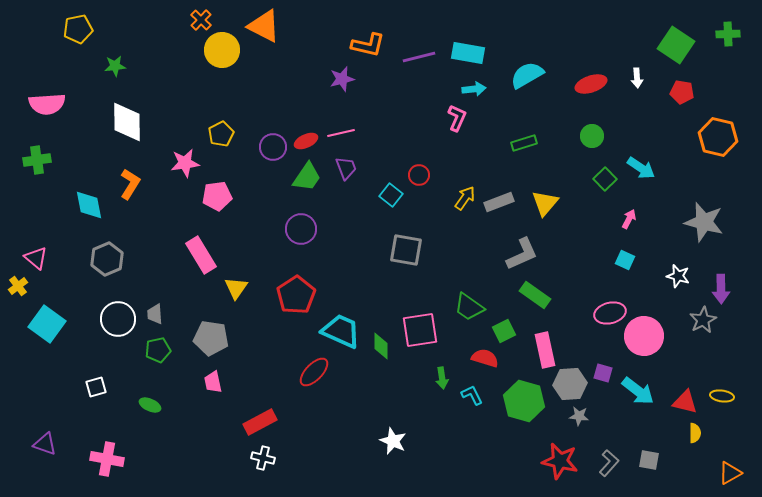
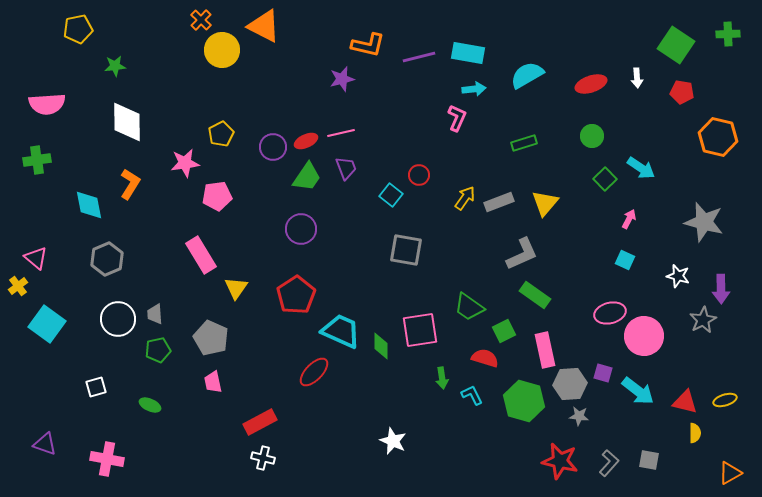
gray pentagon at (211, 338): rotated 16 degrees clockwise
yellow ellipse at (722, 396): moved 3 px right, 4 px down; rotated 25 degrees counterclockwise
